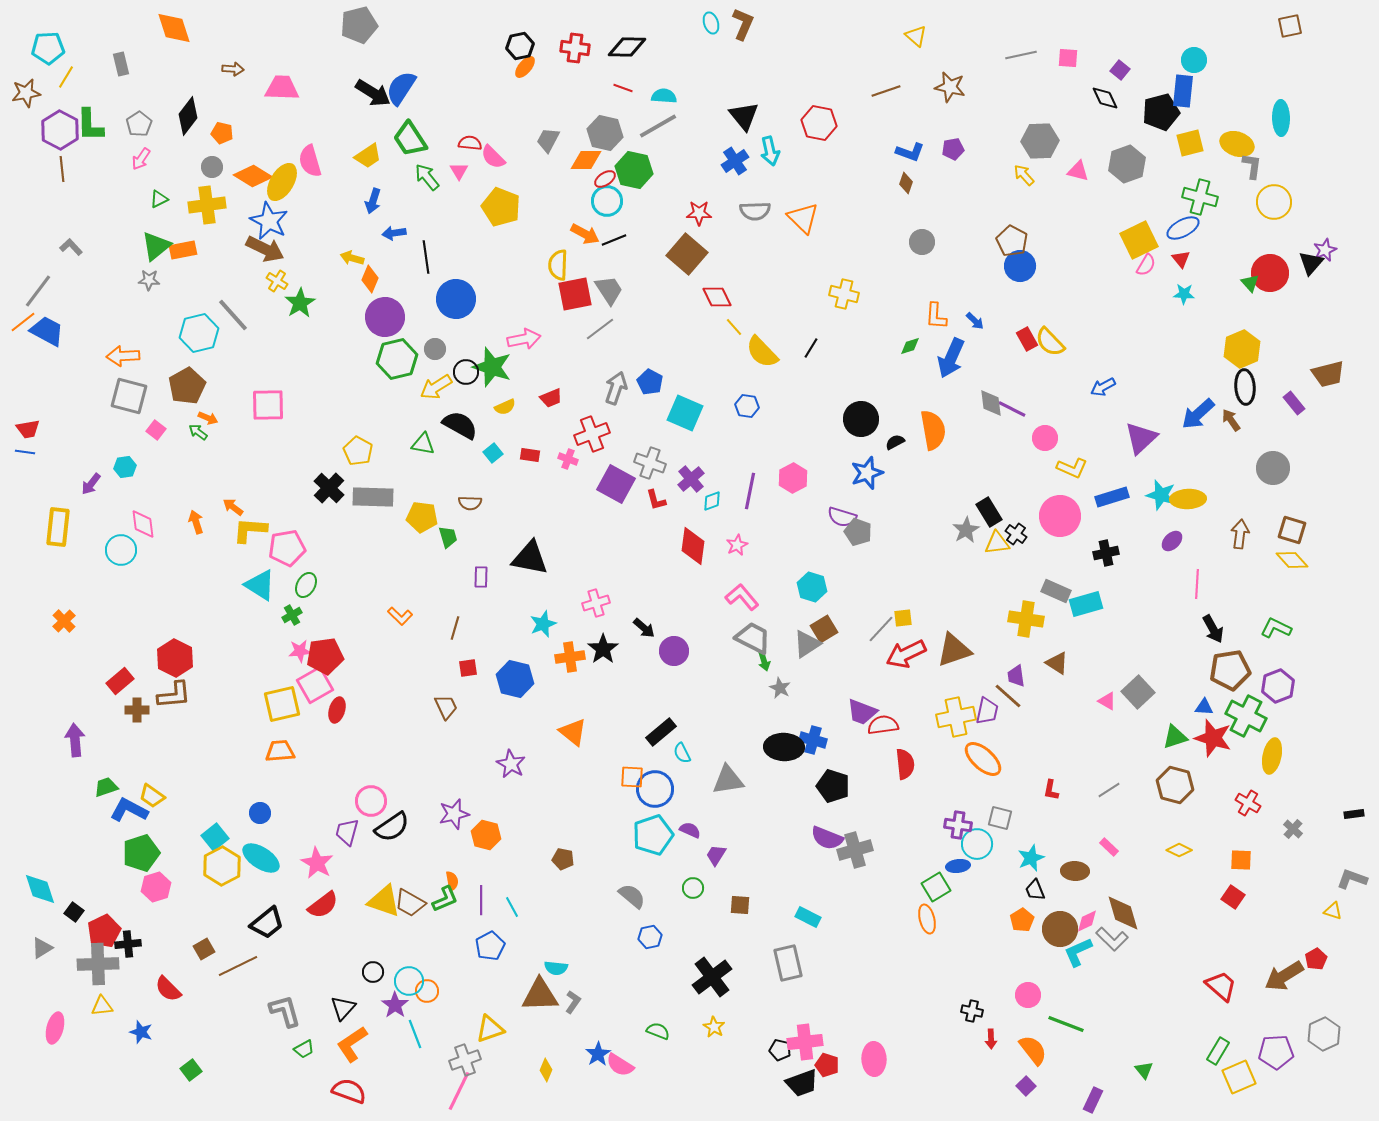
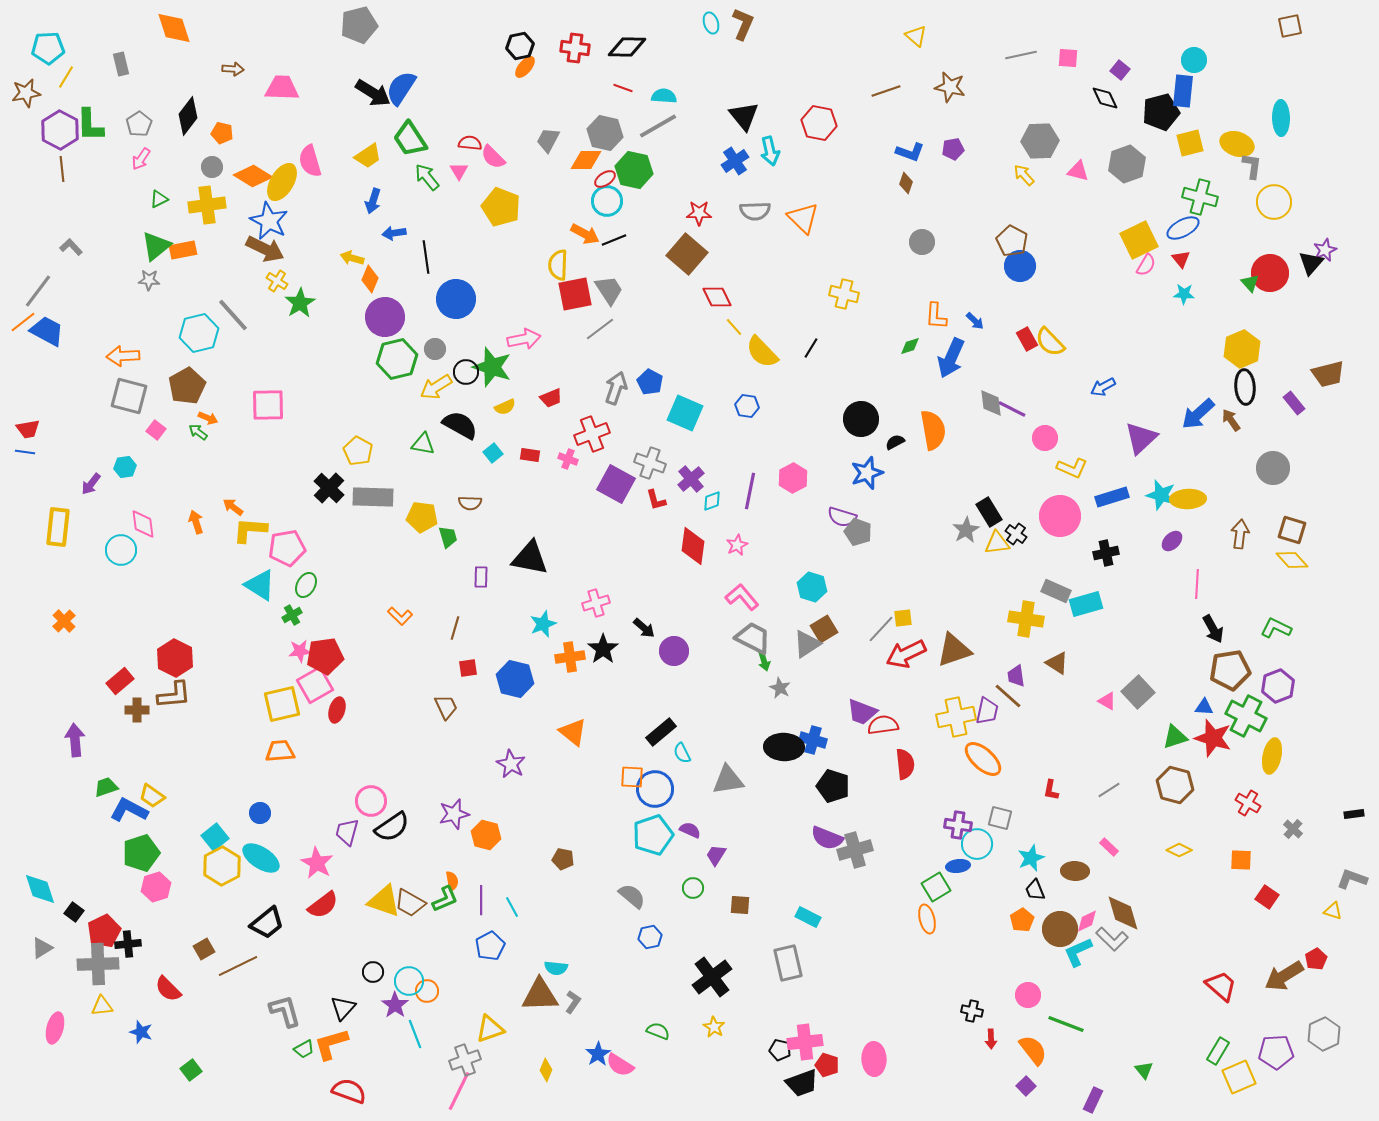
red square at (1233, 897): moved 34 px right
orange L-shape at (352, 1044): moved 21 px left; rotated 18 degrees clockwise
